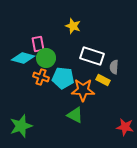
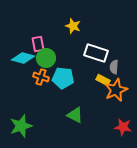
white rectangle: moved 4 px right, 3 px up
orange star: moved 33 px right; rotated 25 degrees counterclockwise
red star: moved 2 px left
